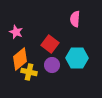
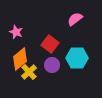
pink semicircle: rotated 49 degrees clockwise
yellow cross: rotated 35 degrees clockwise
